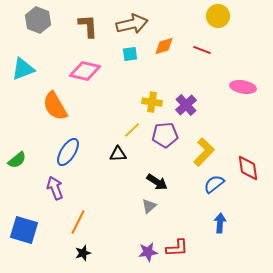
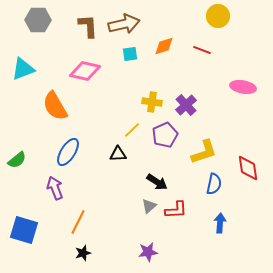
gray hexagon: rotated 20 degrees counterclockwise
brown arrow: moved 8 px left
purple pentagon: rotated 20 degrees counterclockwise
yellow L-shape: rotated 28 degrees clockwise
blue semicircle: rotated 140 degrees clockwise
red L-shape: moved 1 px left, 38 px up
